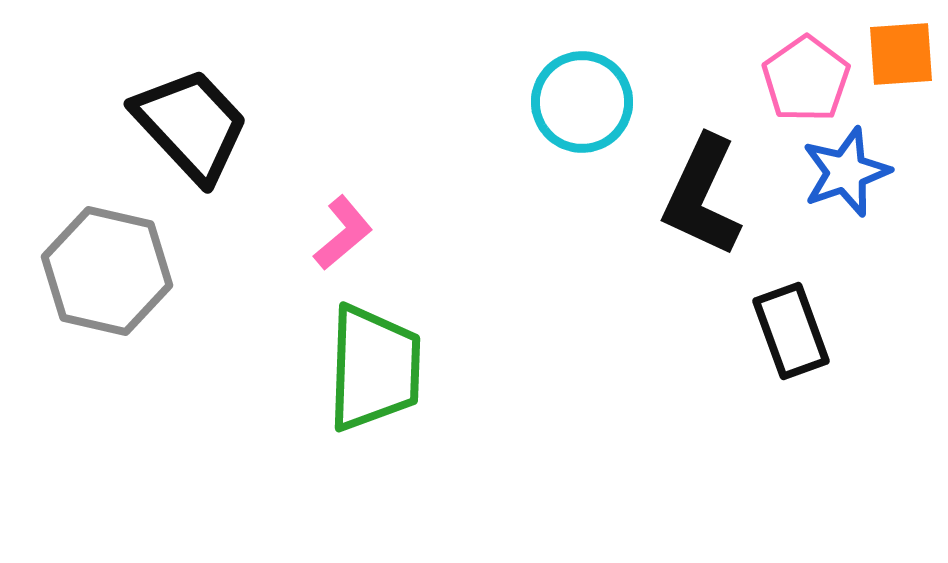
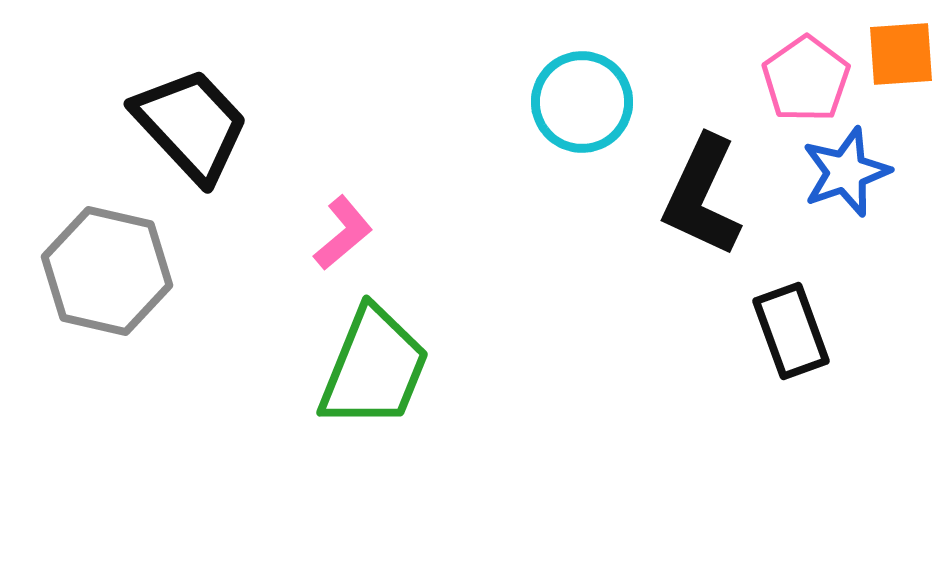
green trapezoid: rotated 20 degrees clockwise
